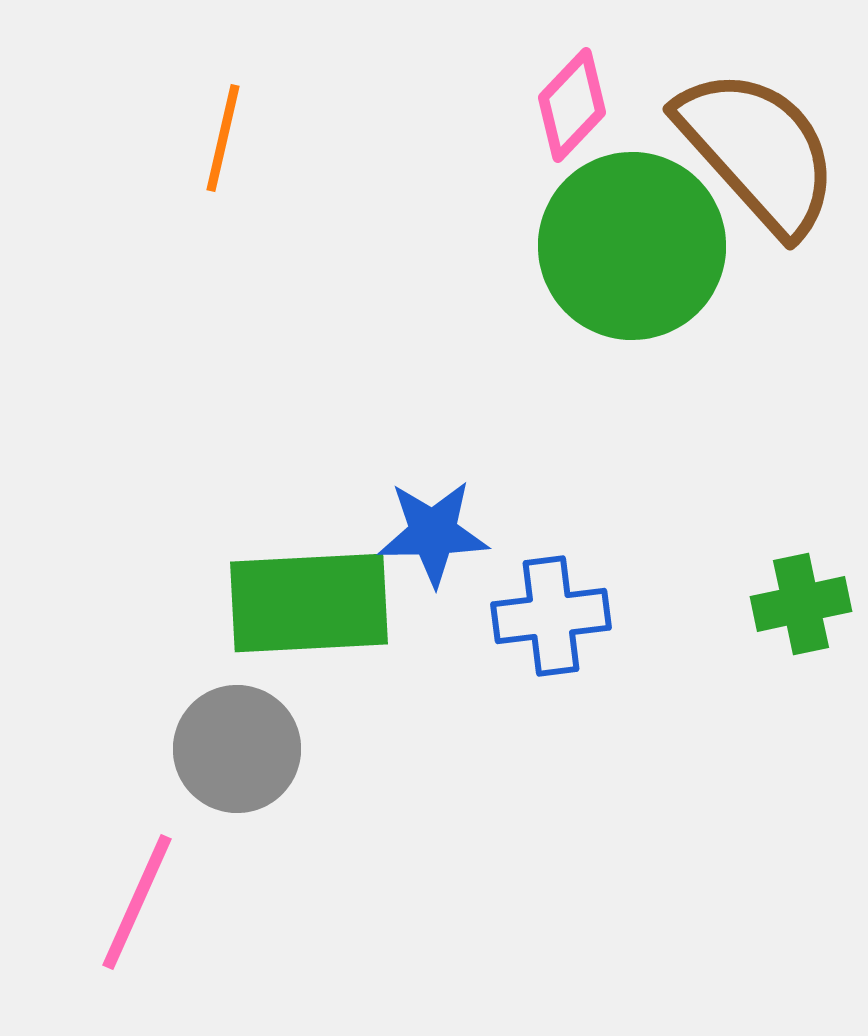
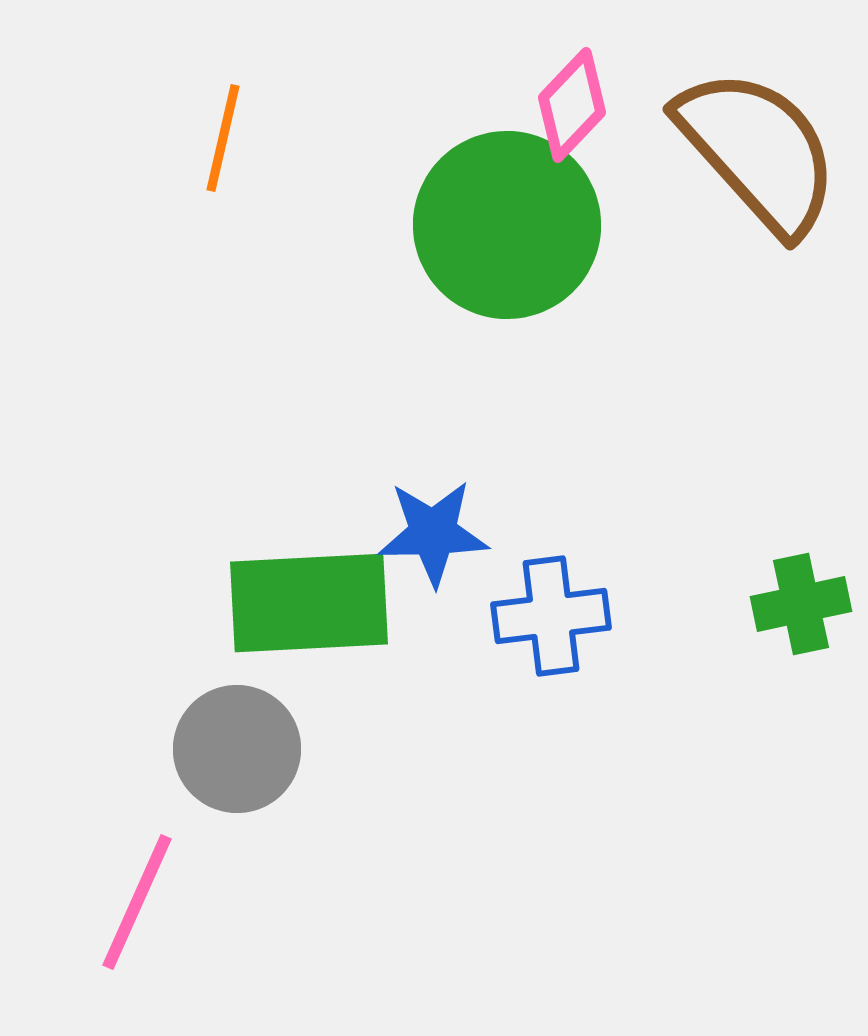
green circle: moved 125 px left, 21 px up
